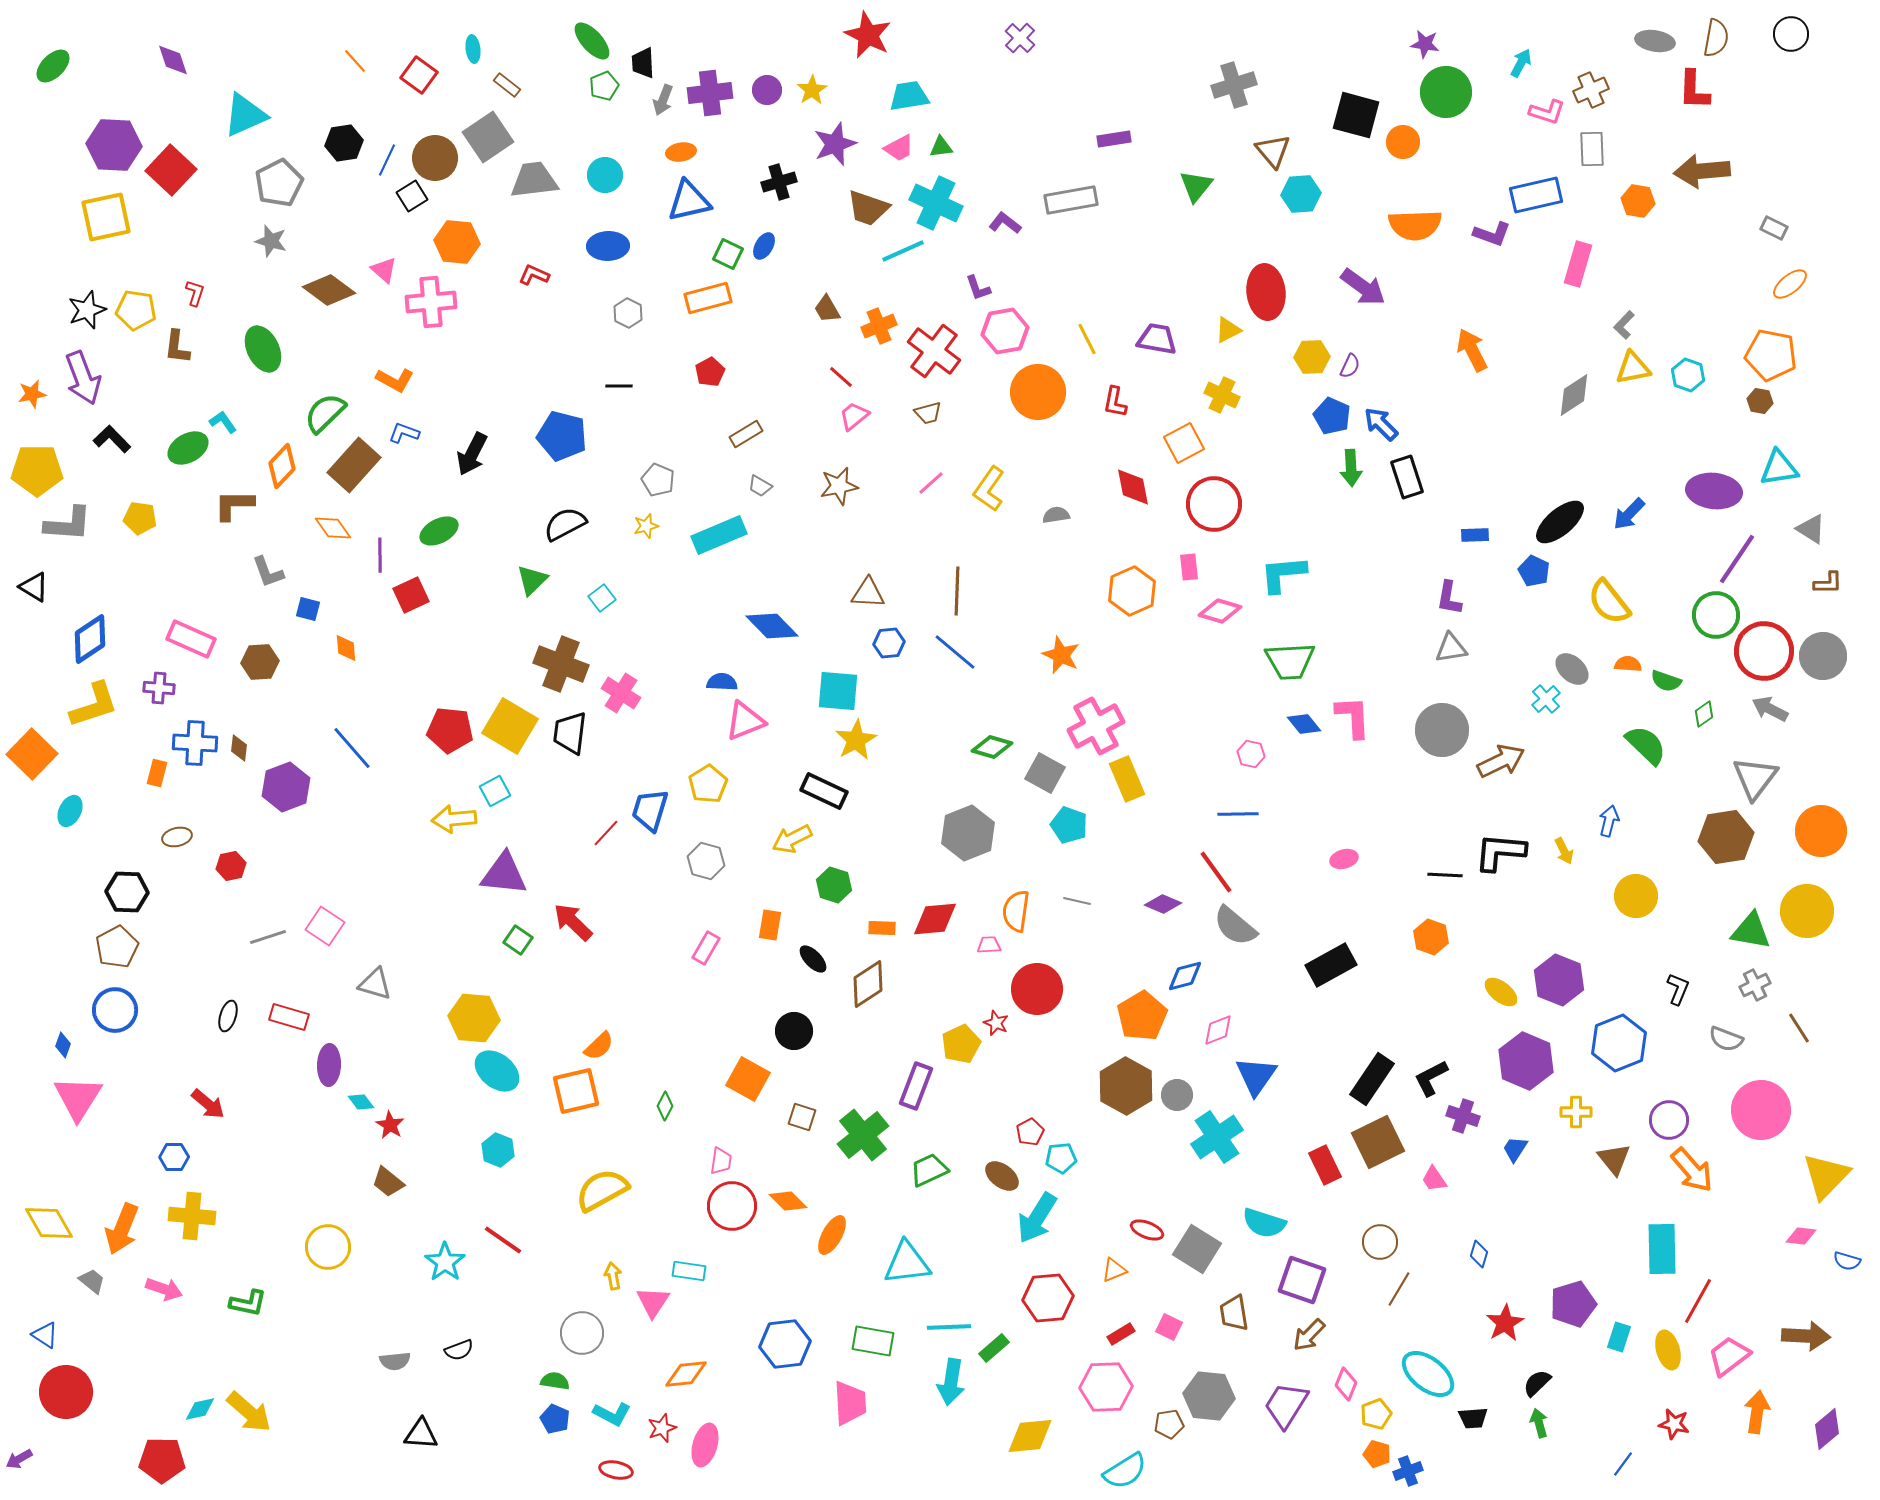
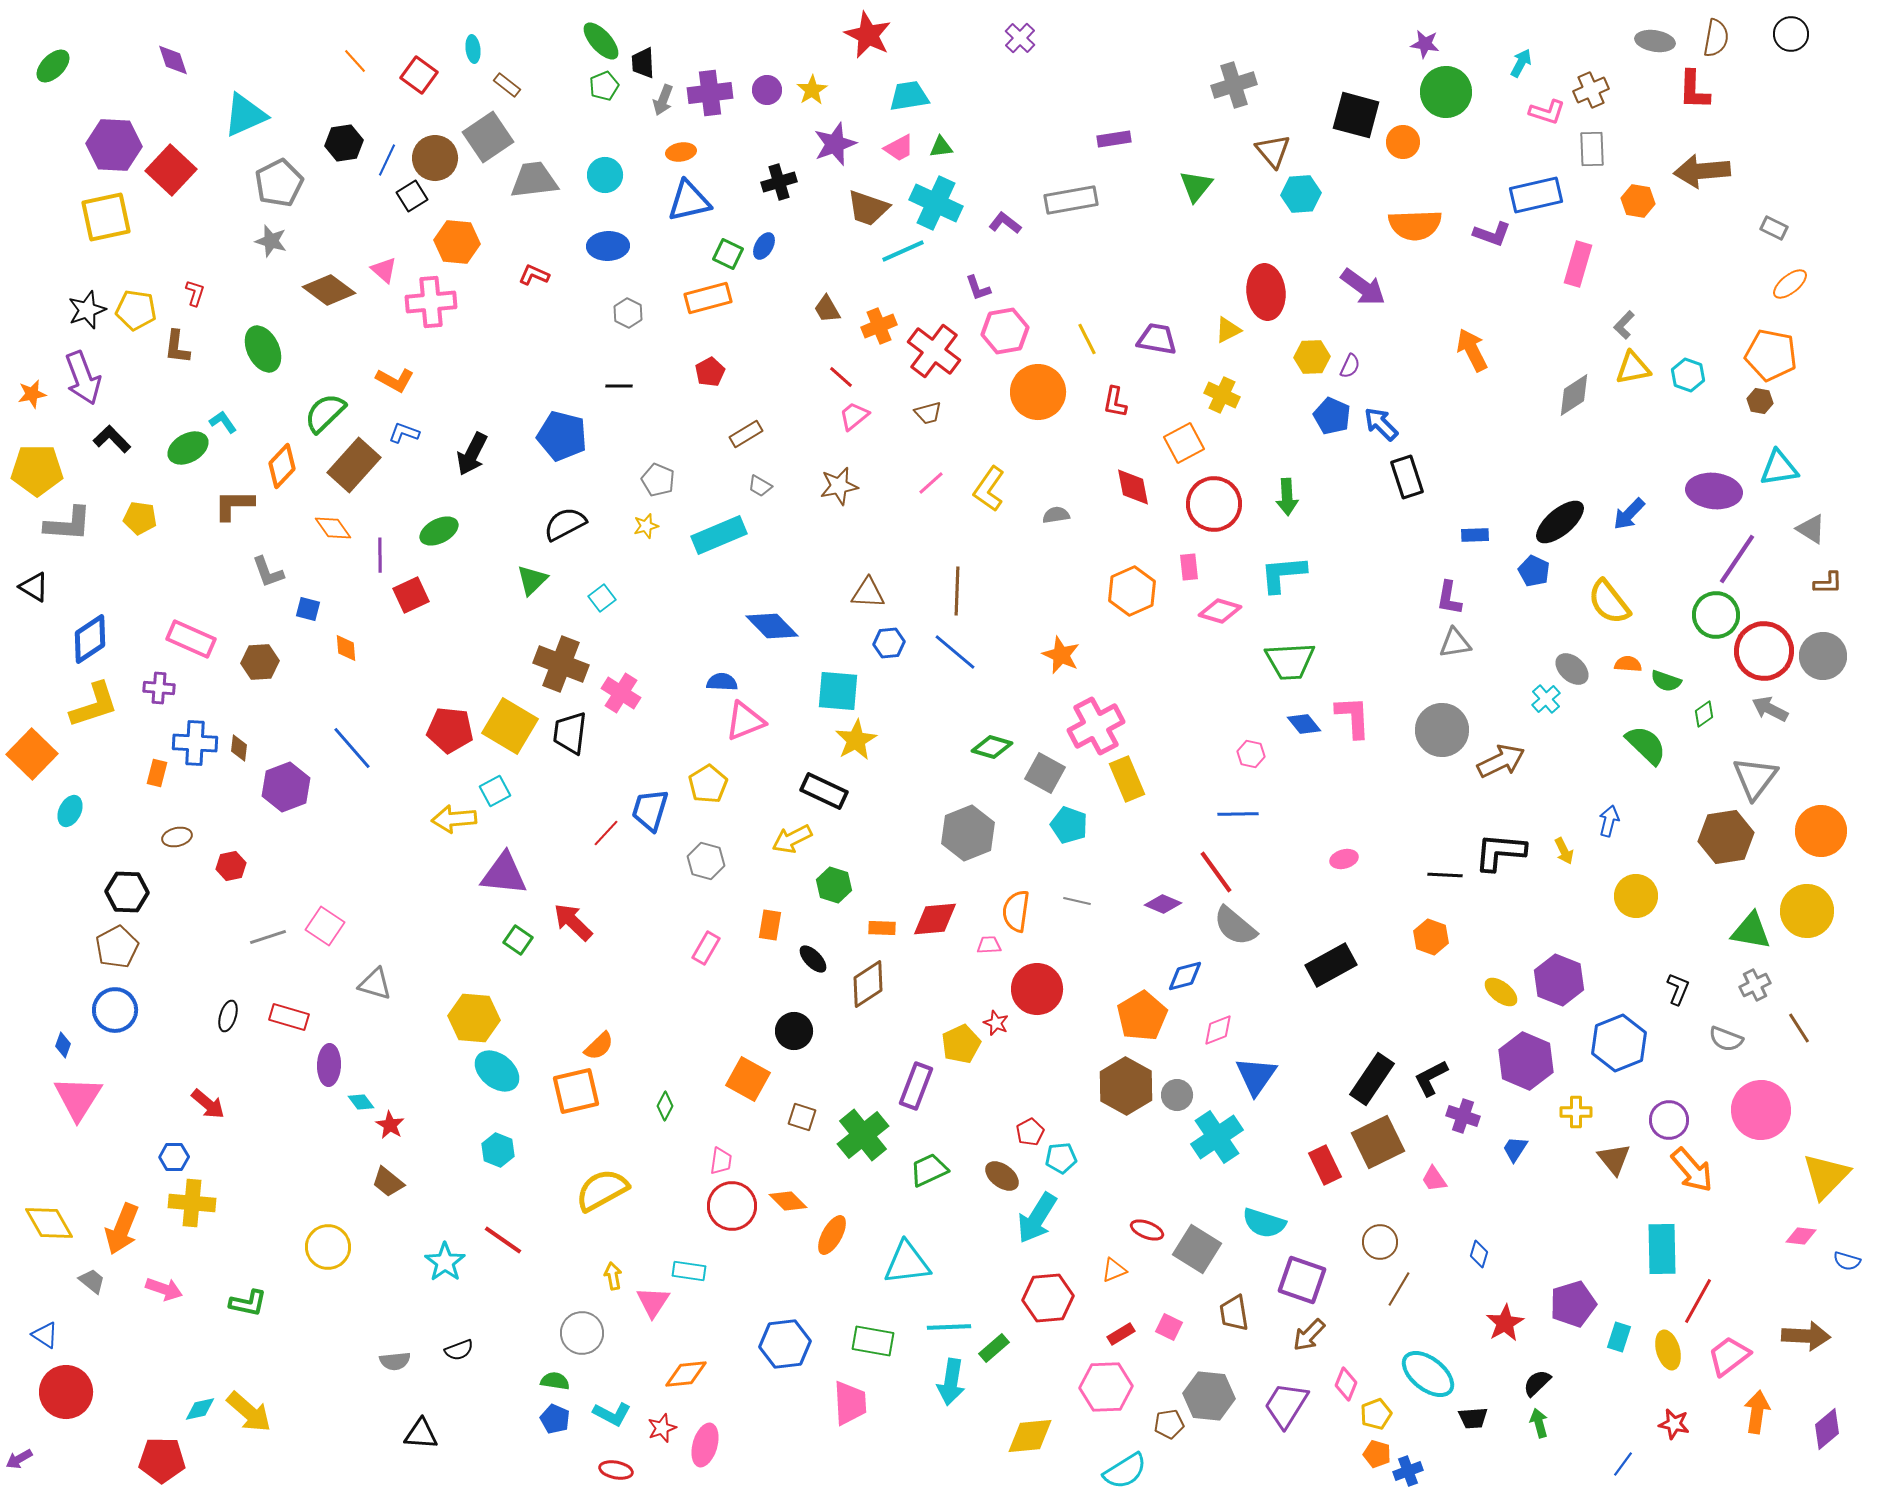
green ellipse at (592, 41): moved 9 px right
green arrow at (1351, 468): moved 64 px left, 29 px down
gray triangle at (1451, 648): moved 4 px right, 5 px up
yellow cross at (192, 1216): moved 13 px up
